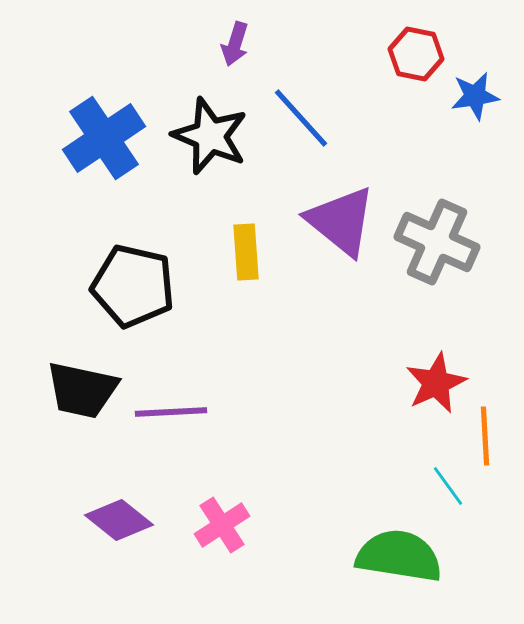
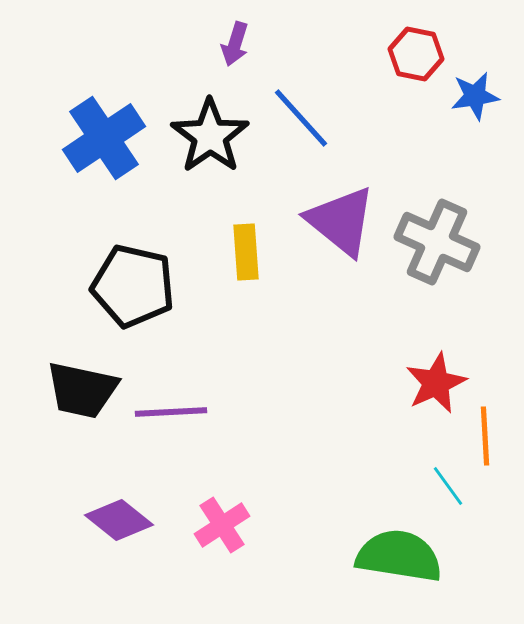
black star: rotated 14 degrees clockwise
